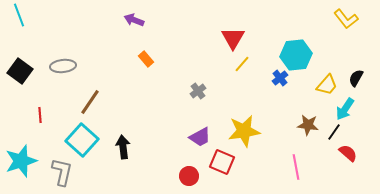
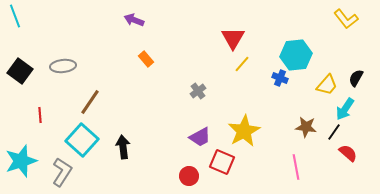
cyan line: moved 4 px left, 1 px down
blue cross: rotated 28 degrees counterclockwise
brown star: moved 2 px left, 2 px down
yellow star: rotated 20 degrees counterclockwise
gray L-shape: rotated 20 degrees clockwise
